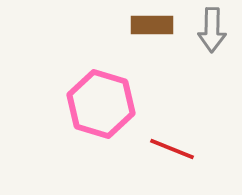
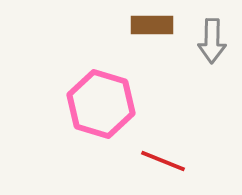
gray arrow: moved 11 px down
red line: moved 9 px left, 12 px down
